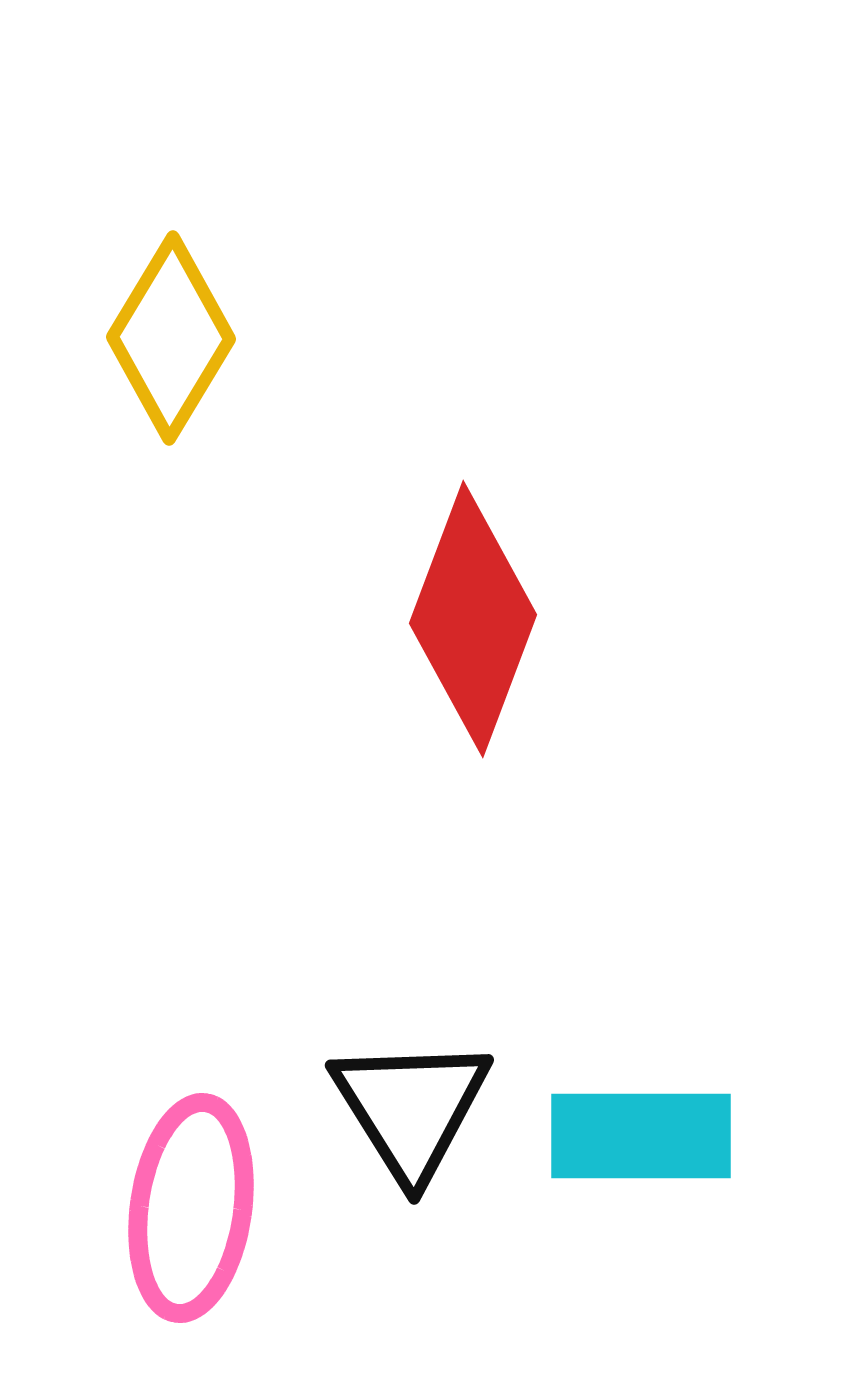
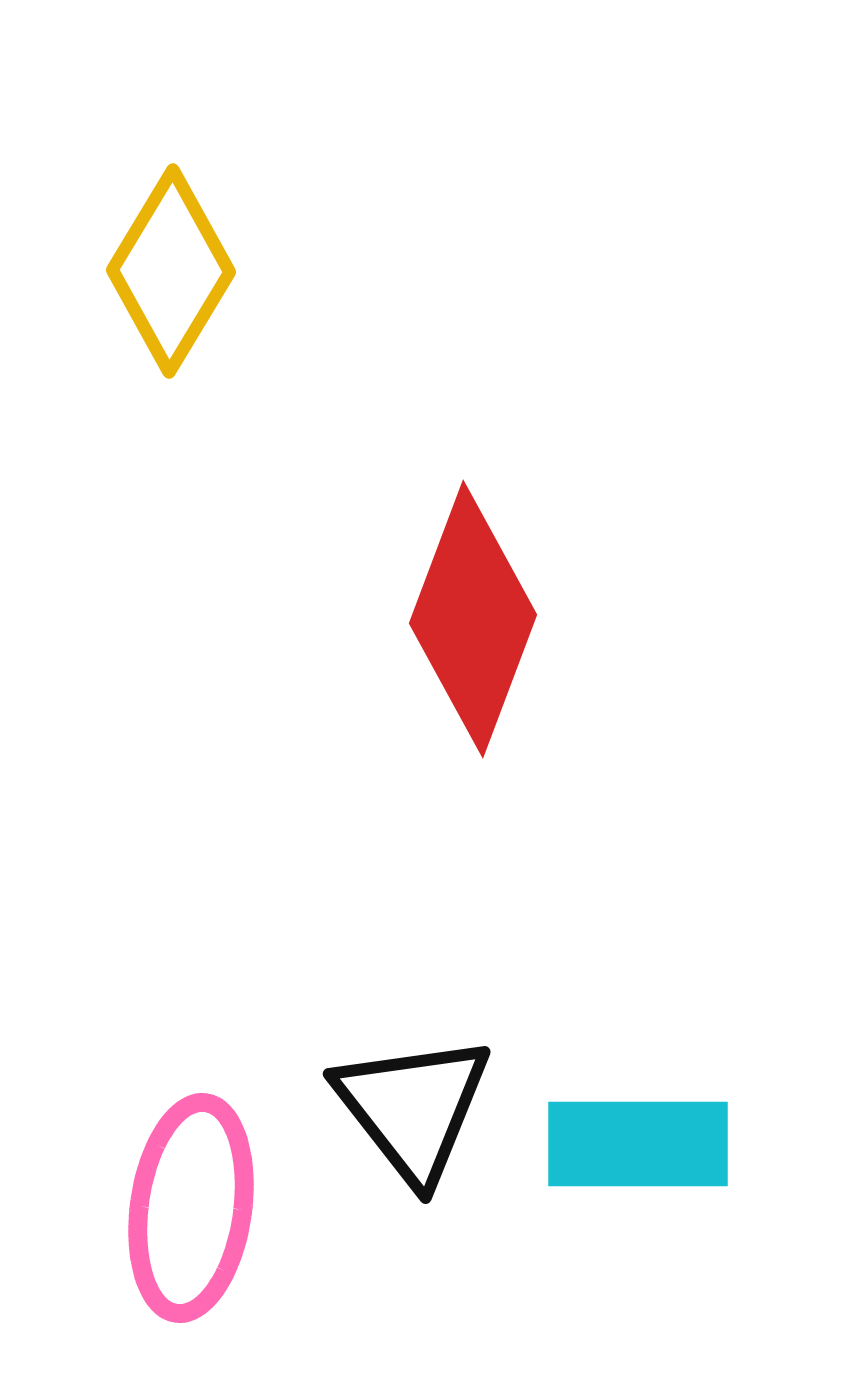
yellow diamond: moved 67 px up
black triangle: moved 2 px right; rotated 6 degrees counterclockwise
cyan rectangle: moved 3 px left, 8 px down
